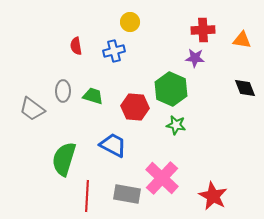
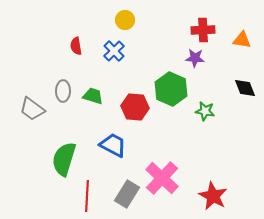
yellow circle: moved 5 px left, 2 px up
blue cross: rotated 30 degrees counterclockwise
green star: moved 29 px right, 14 px up
gray rectangle: rotated 68 degrees counterclockwise
